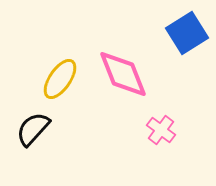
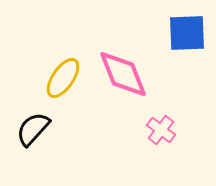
blue square: rotated 30 degrees clockwise
yellow ellipse: moved 3 px right, 1 px up
